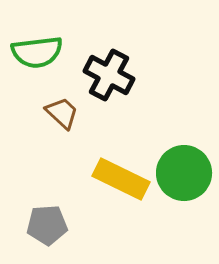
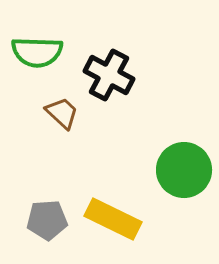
green semicircle: rotated 9 degrees clockwise
green circle: moved 3 px up
yellow rectangle: moved 8 px left, 40 px down
gray pentagon: moved 5 px up
